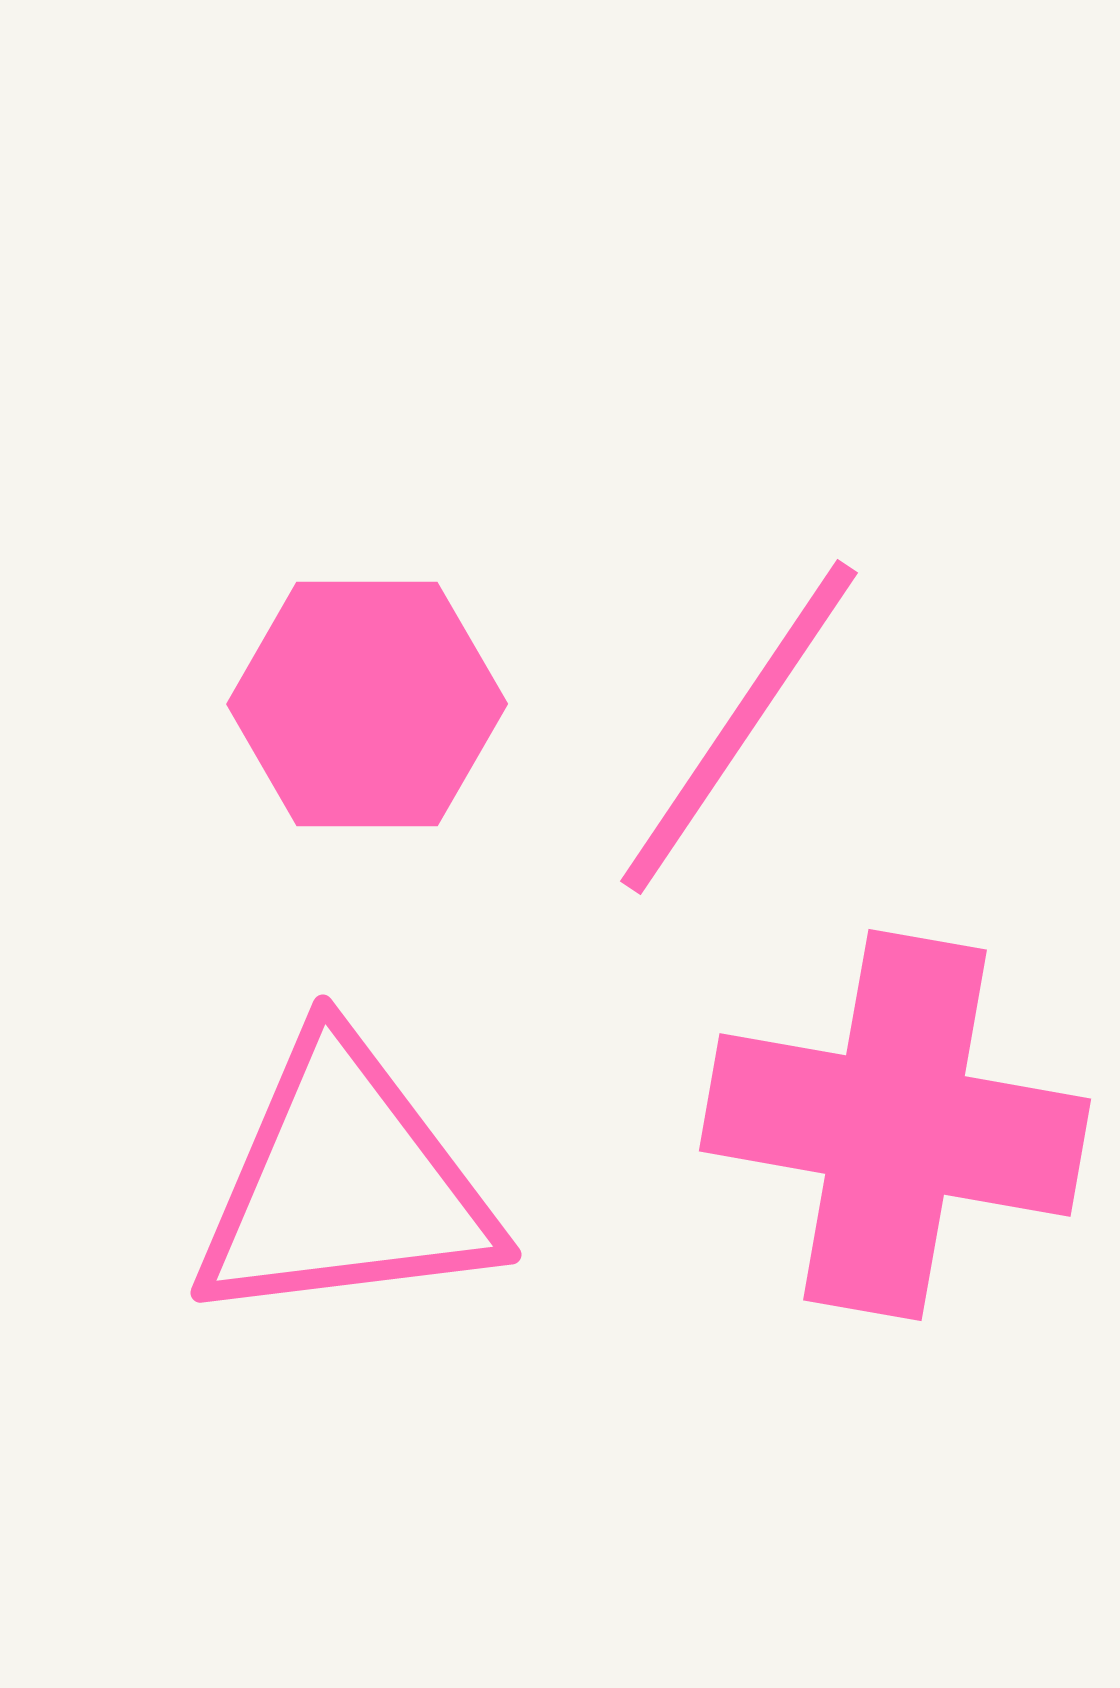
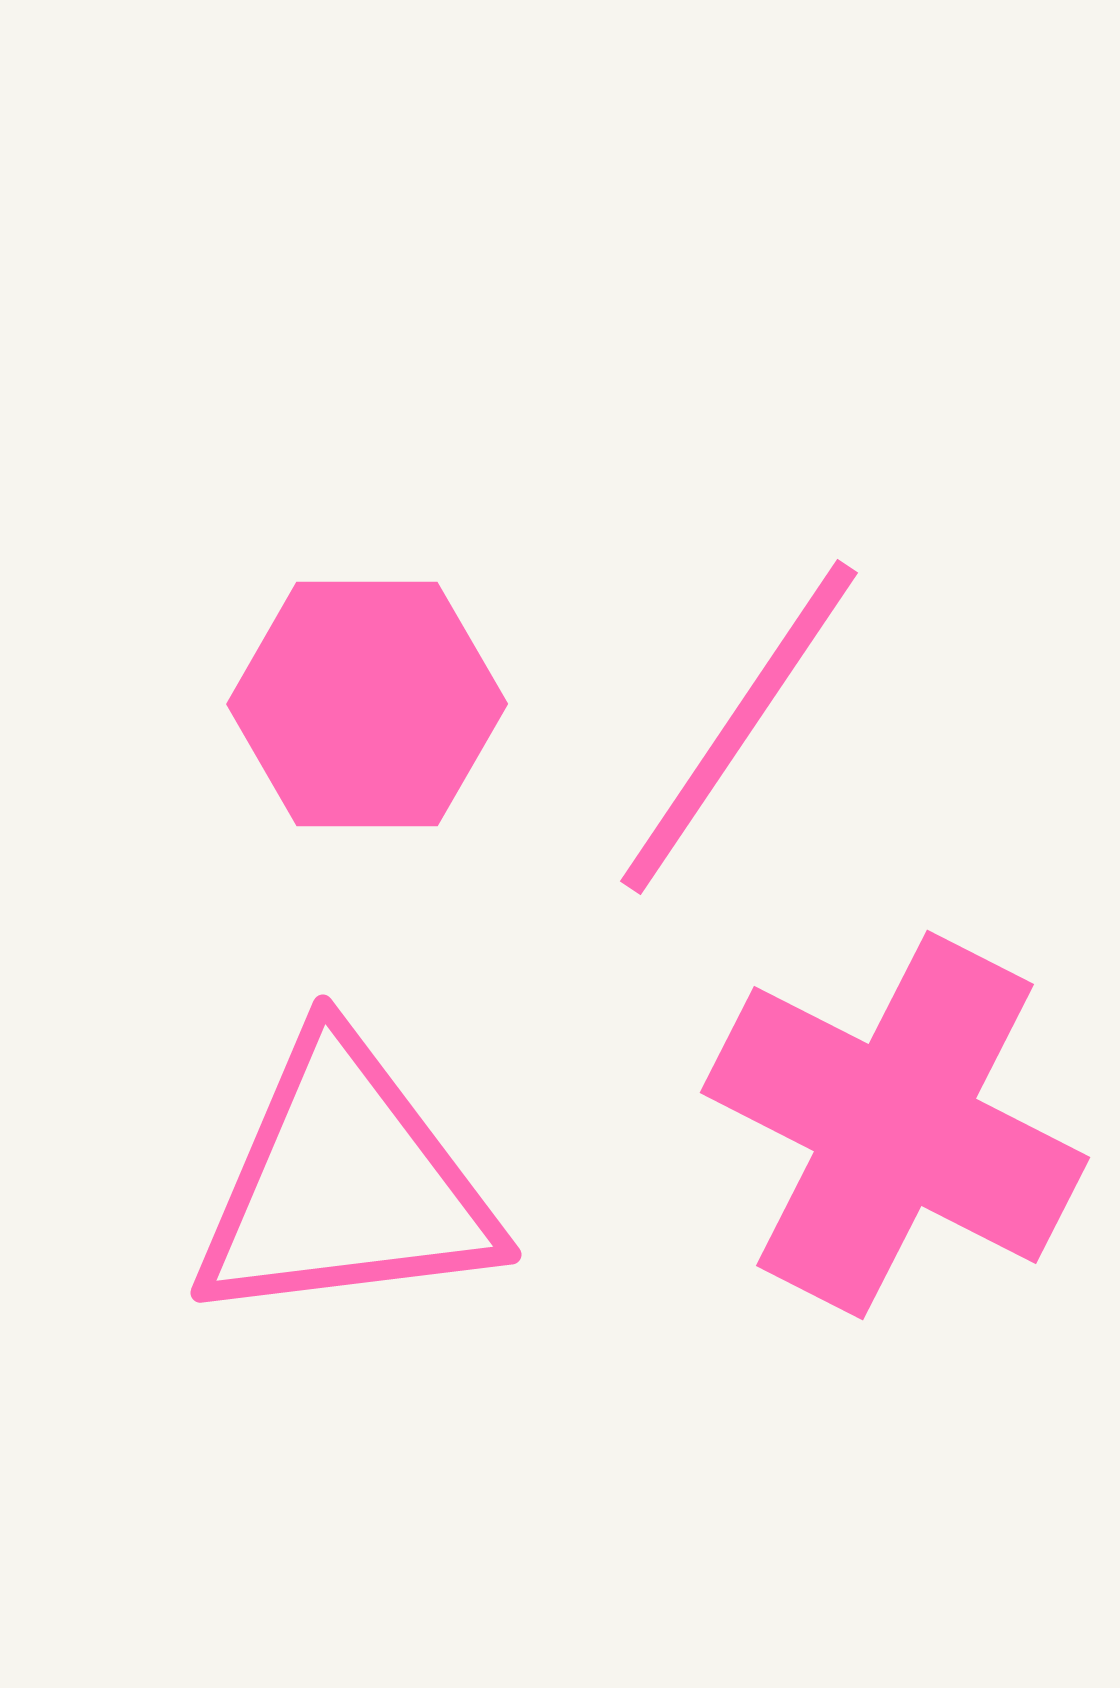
pink cross: rotated 17 degrees clockwise
